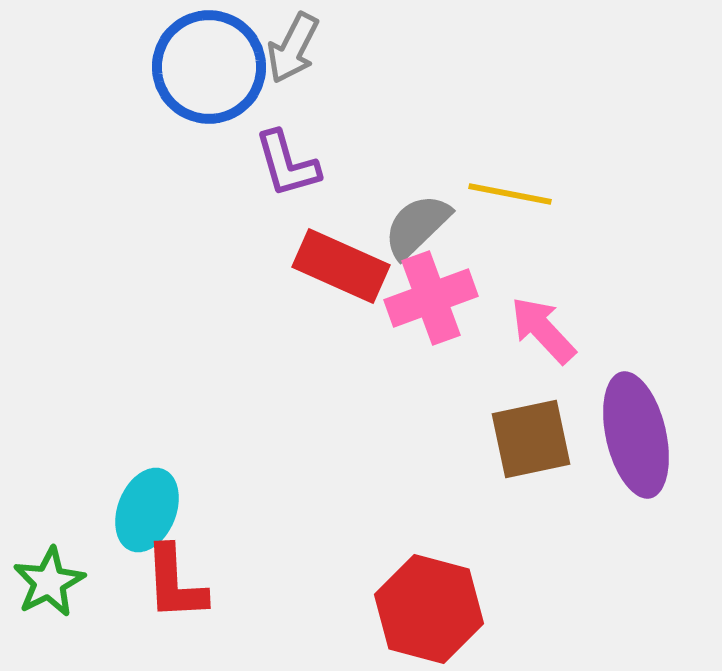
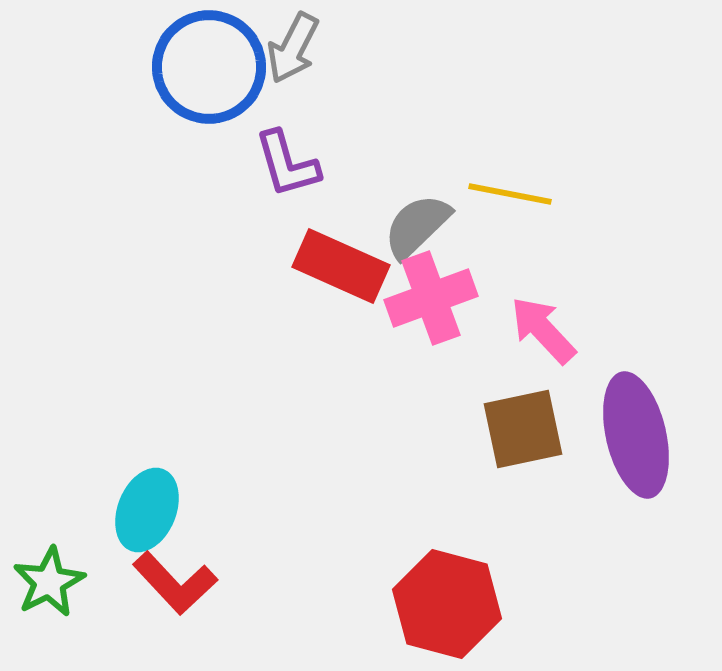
brown square: moved 8 px left, 10 px up
red L-shape: rotated 40 degrees counterclockwise
red hexagon: moved 18 px right, 5 px up
